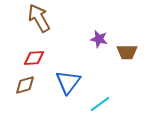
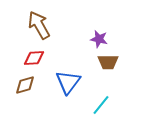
brown arrow: moved 7 px down
brown trapezoid: moved 19 px left, 10 px down
cyan line: moved 1 px right, 1 px down; rotated 15 degrees counterclockwise
